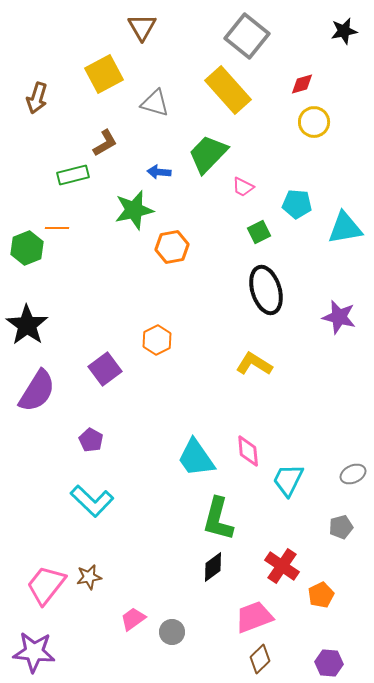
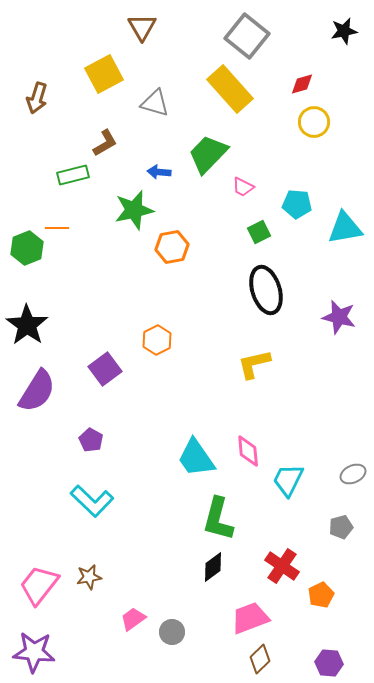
yellow rectangle at (228, 90): moved 2 px right, 1 px up
yellow L-shape at (254, 364): rotated 45 degrees counterclockwise
pink trapezoid at (46, 585): moved 7 px left
pink trapezoid at (254, 617): moved 4 px left, 1 px down
